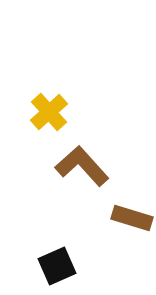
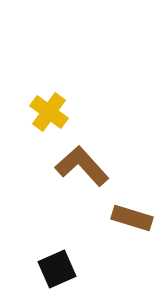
yellow cross: rotated 12 degrees counterclockwise
black square: moved 3 px down
